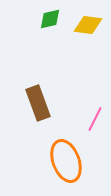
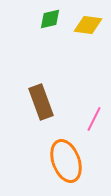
brown rectangle: moved 3 px right, 1 px up
pink line: moved 1 px left
